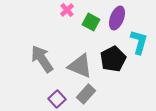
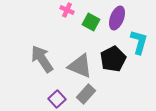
pink cross: rotated 24 degrees counterclockwise
